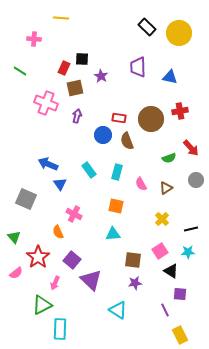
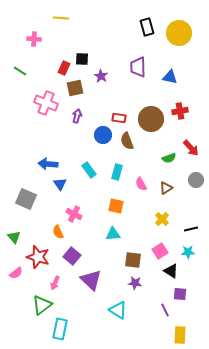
black rectangle at (147, 27): rotated 30 degrees clockwise
blue arrow at (48, 164): rotated 18 degrees counterclockwise
red star at (38, 257): rotated 20 degrees counterclockwise
purple square at (72, 260): moved 4 px up
purple star at (135, 283): rotated 16 degrees clockwise
green triangle at (42, 305): rotated 10 degrees counterclockwise
cyan rectangle at (60, 329): rotated 10 degrees clockwise
yellow rectangle at (180, 335): rotated 30 degrees clockwise
